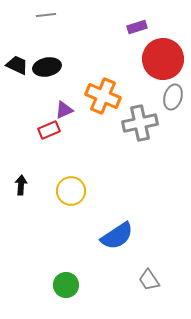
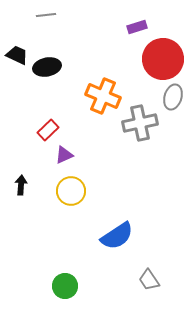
black trapezoid: moved 10 px up
purple triangle: moved 45 px down
red rectangle: moved 1 px left; rotated 20 degrees counterclockwise
green circle: moved 1 px left, 1 px down
